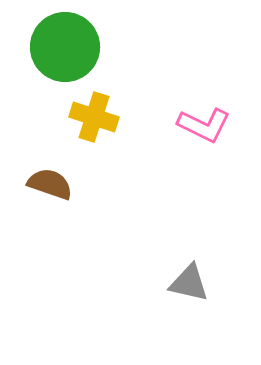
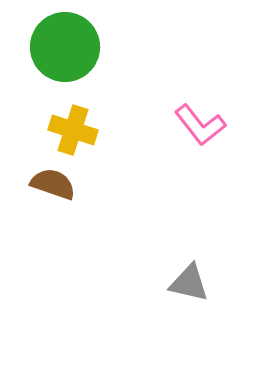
yellow cross: moved 21 px left, 13 px down
pink L-shape: moved 4 px left; rotated 26 degrees clockwise
brown semicircle: moved 3 px right
